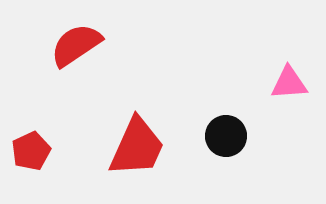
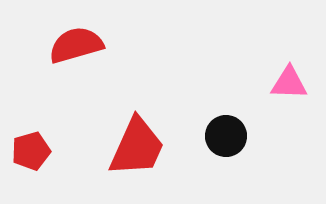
red semicircle: rotated 18 degrees clockwise
pink triangle: rotated 6 degrees clockwise
red pentagon: rotated 9 degrees clockwise
